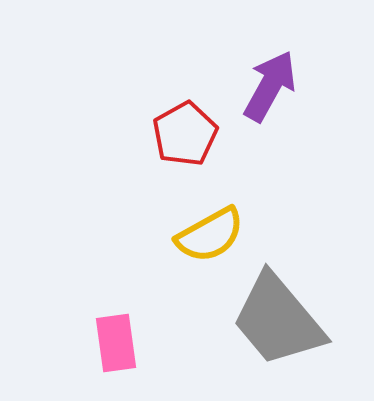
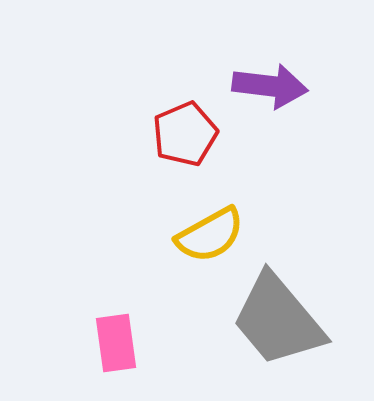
purple arrow: rotated 68 degrees clockwise
red pentagon: rotated 6 degrees clockwise
